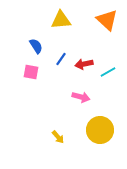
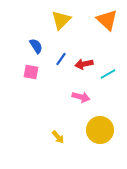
yellow triangle: rotated 40 degrees counterclockwise
cyan line: moved 2 px down
